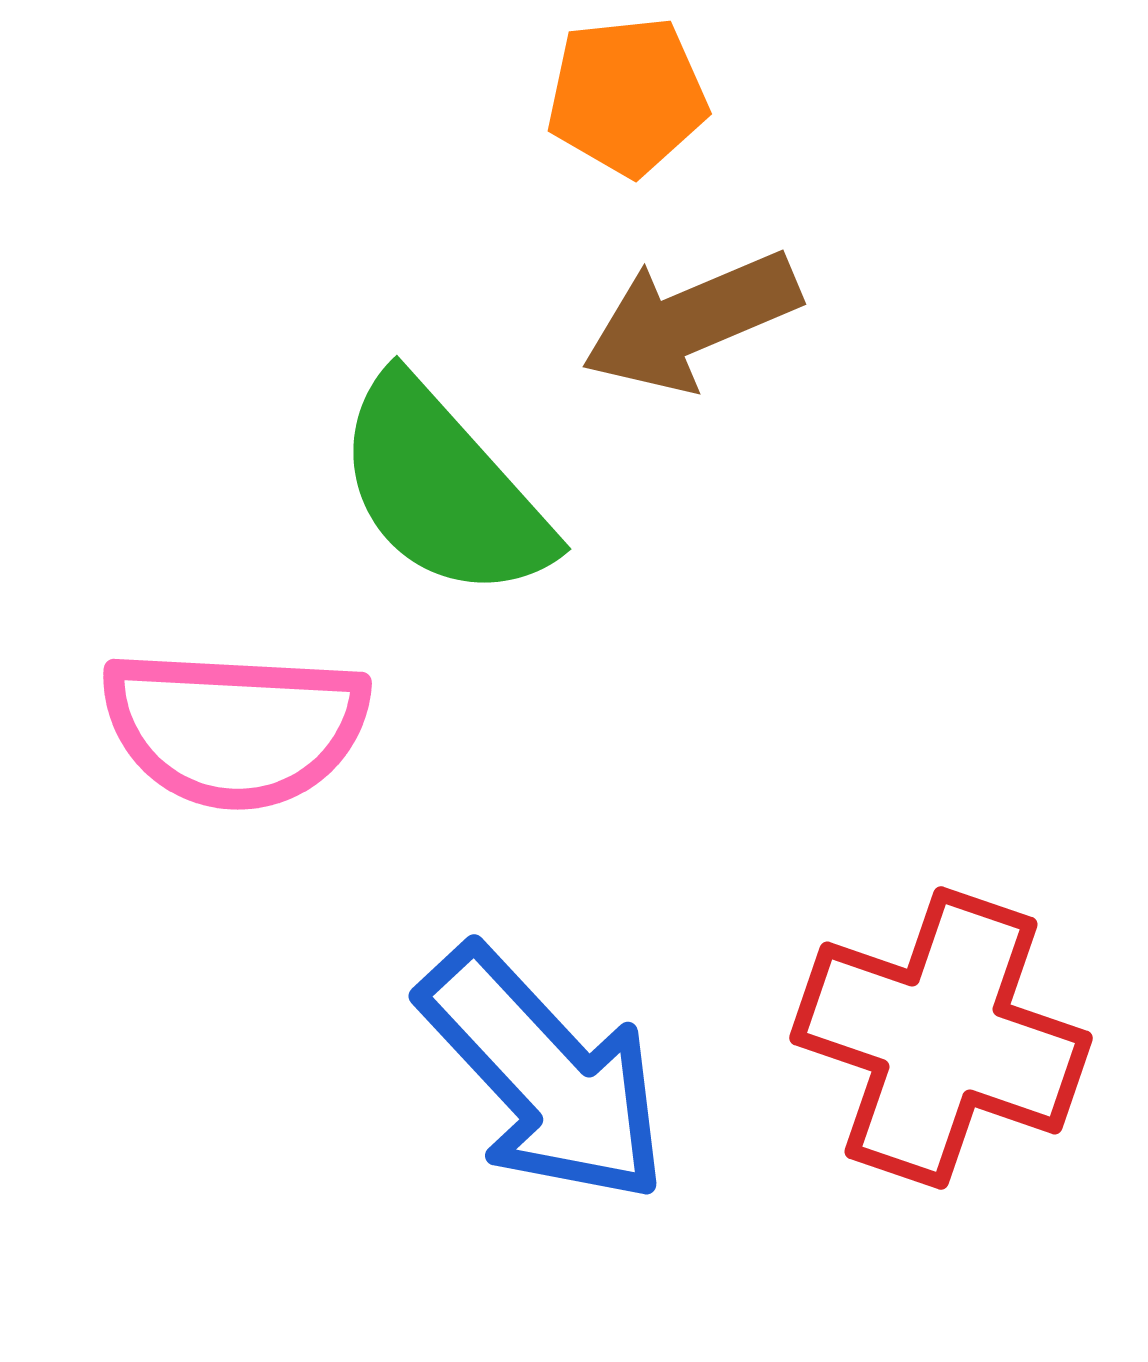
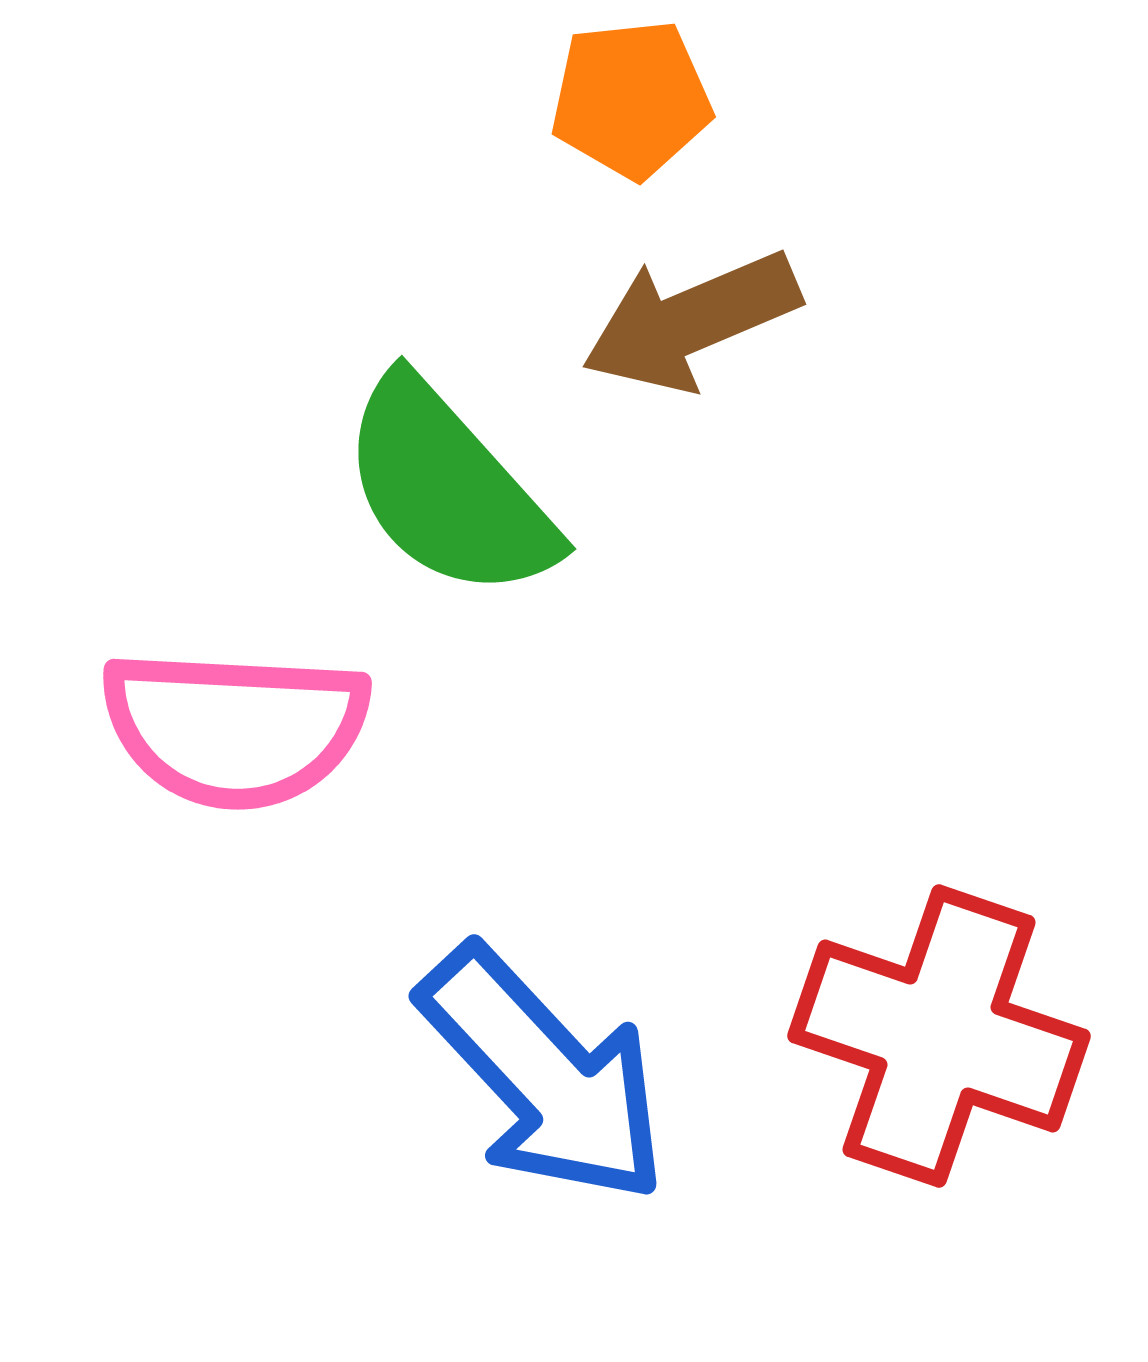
orange pentagon: moved 4 px right, 3 px down
green semicircle: moved 5 px right
red cross: moved 2 px left, 2 px up
